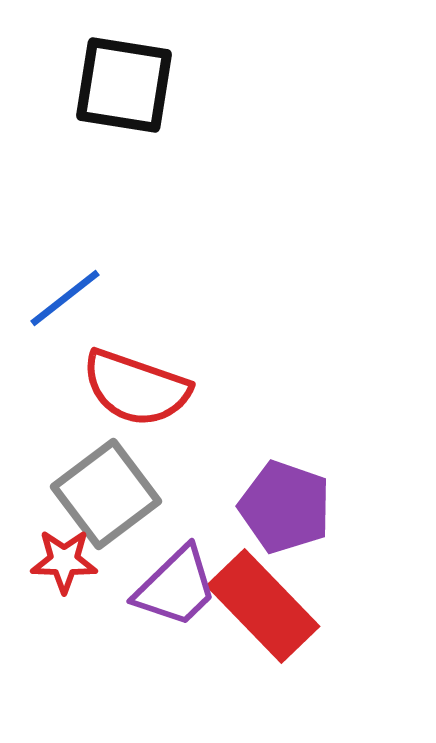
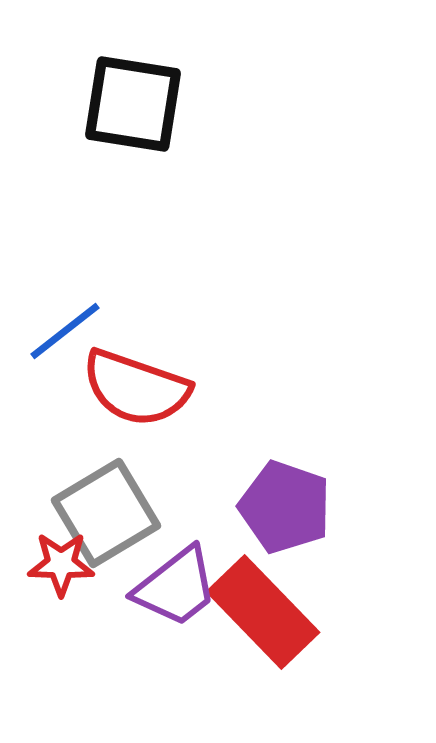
black square: moved 9 px right, 19 px down
blue line: moved 33 px down
gray square: moved 19 px down; rotated 6 degrees clockwise
red star: moved 3 px left, 3 px down
purple trapezoid: rotated 6 degrees clockwise
red rectangle: moved 6 px down
